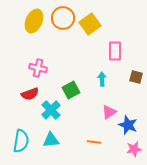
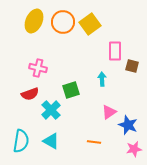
orange circle: moved 4 px down
brown square: moved 4 px left, 11 px up
green square: rotated 12 degrees clockwise
cyan triangle: moved 1 px down; rotated 36 degrees clockwise
